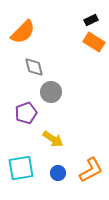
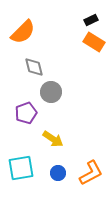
orange L-shape: moved 3 px down
